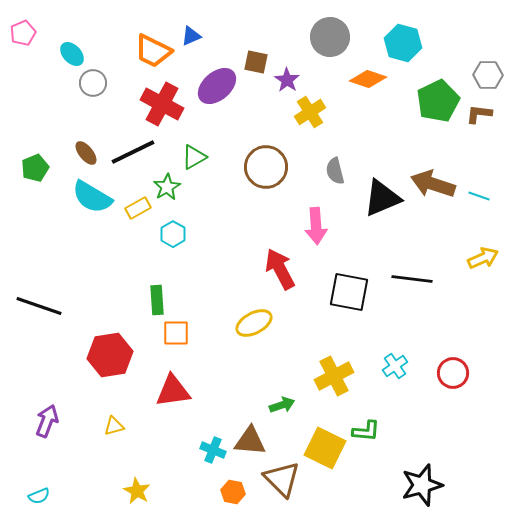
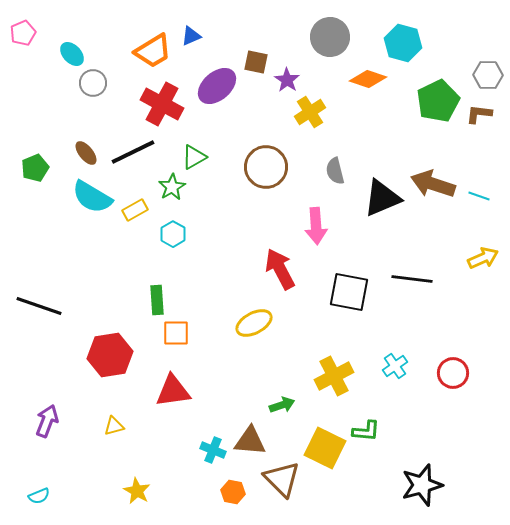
orange trapezoid at (153, 51): rotated 57 degrees counterclockwise
green star at (167, 187): moved 5 px right
yellow rectangle at (138, 208): moved 3 px left, 2 px down
